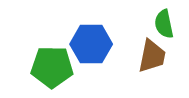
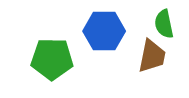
blue hexagon: moved 13 px right, 13 px up
green pentagon: moved 8 px up
